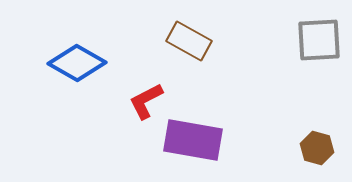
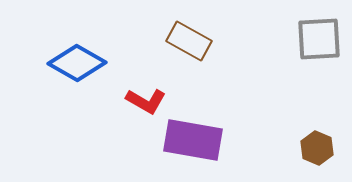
gray square: moved 1 px up
red L-shape: rotated 123 degrees counterclockwise
brown hexagon: rotated 8 degrees clockwise
